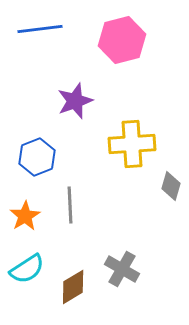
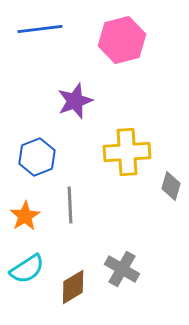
yellow cross: moved 5 px left, 8 px down
